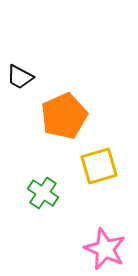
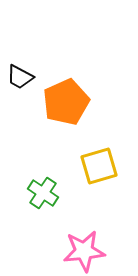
orange pentagon: moved 2 px right, 14 px up
pink star: moved 21 px left, 2 px down; rotated 30 degrees counterclockwise
